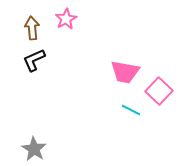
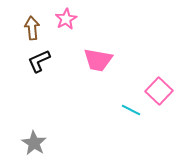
black L-shape: moved 5 px right, 1 px down
pink trapezoid: moved 27 px left, 12 px up
gray star: moved 6 px up
